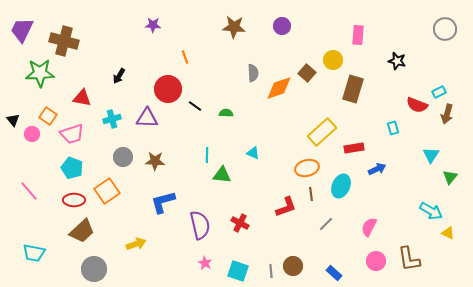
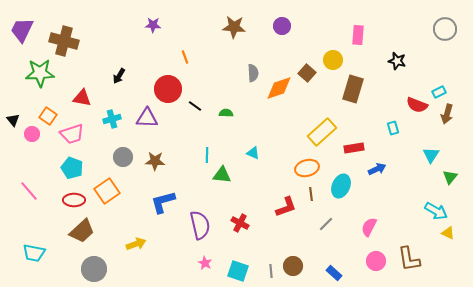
cyan arrow at (431, 211): moved 5 px right
